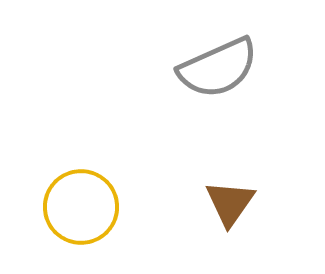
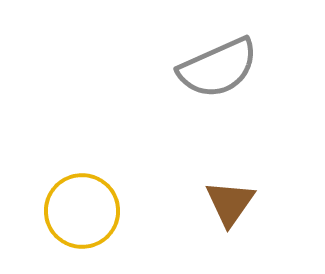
yellow circle: moved 1 px right, 4 px down
